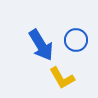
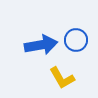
blue arrow: rotated 68 degrees counterclockwise
